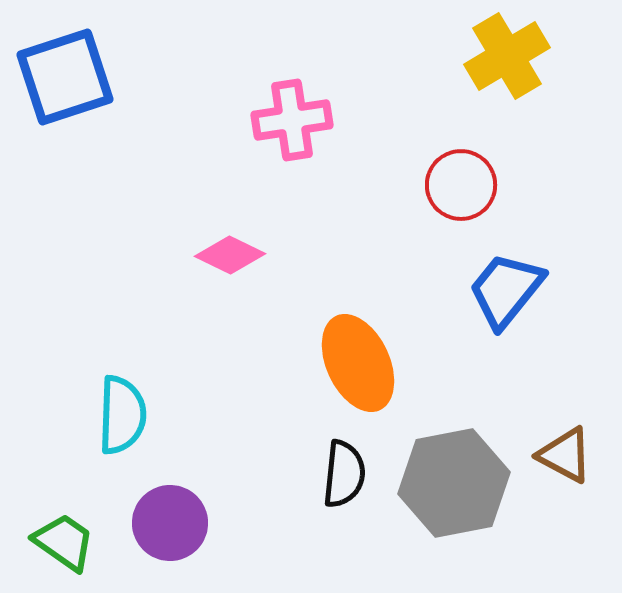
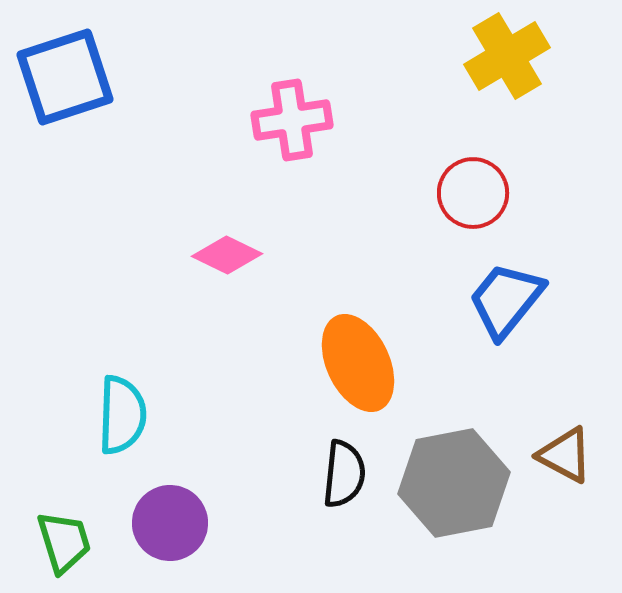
red circle: moved 12 px right, 8 px down
pink diamond: moved 3 px left
blue trapezoid: moved 10 px down
green trapezoid: rotated 38 degrees clockwise
